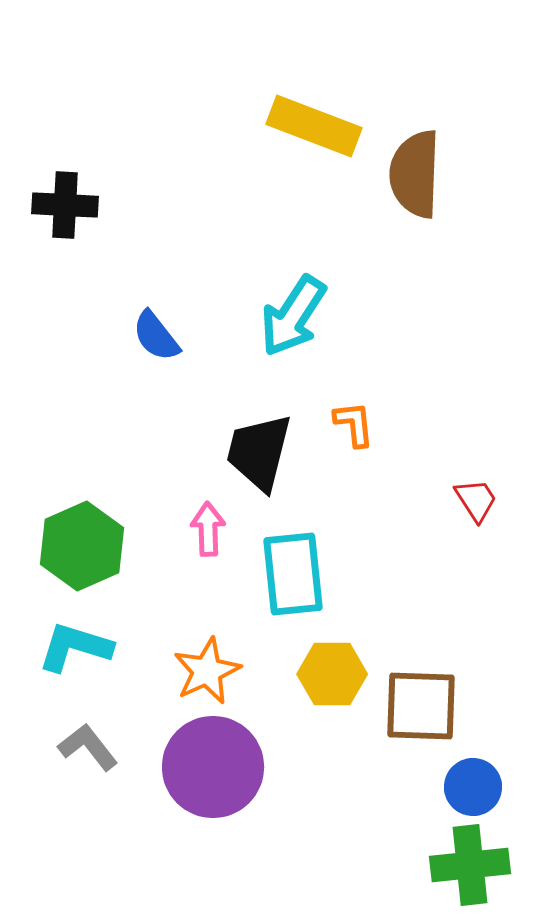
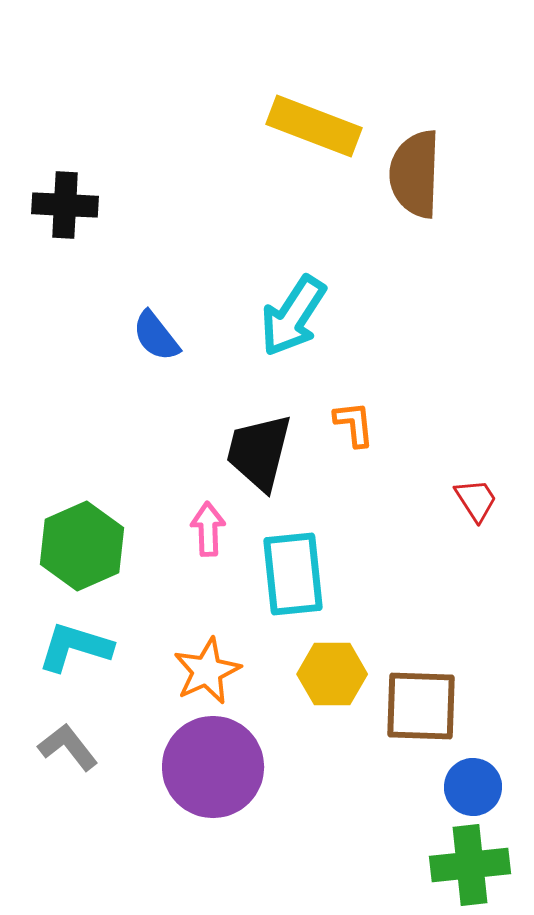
gray L-shape: moved 20 px left
